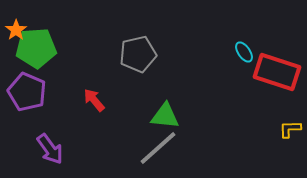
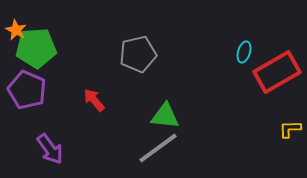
orange star: rotated 10 degrees counterclockwise
cyan ellipse: rotated 50 degrees clockwise
red rectangle: rotated 48 degrees counterclockwise
purple pentagon: moved 2 px up
gray line: rotated 6 degrees clockwise
